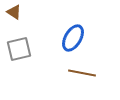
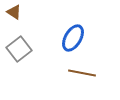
gray square: rotated 25 degrees counterclockwise
